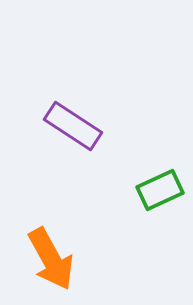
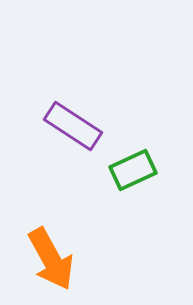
green rectangle: moved 27 px left, 20 px up
